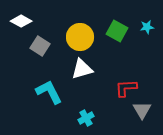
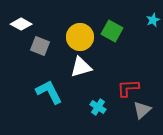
white diamond: moved 3 px down
cyan star: moved 6 px right, 7 px up; rotated 16 degrees counterclockwise
green square: moved 5 px left
gray square: rotated 12 degrees counterclockwise
white triangle: moved 1 px left, 2 px up
red L-shape: moved 2 px right
gray triangle: rotated 18 degrees clockwise
cyan cross: moved 12 px right, 11 px up; rotated 28 degrees counterclockwise
